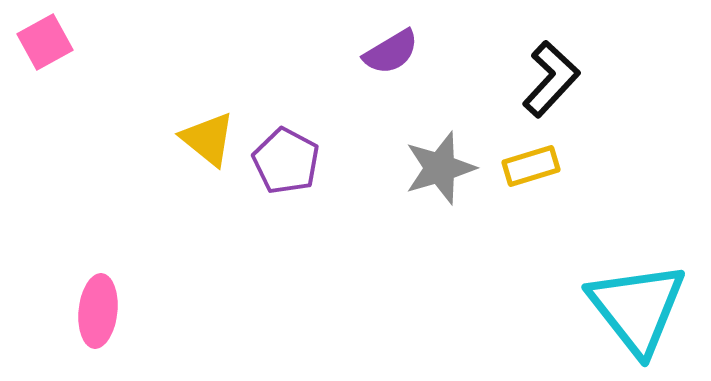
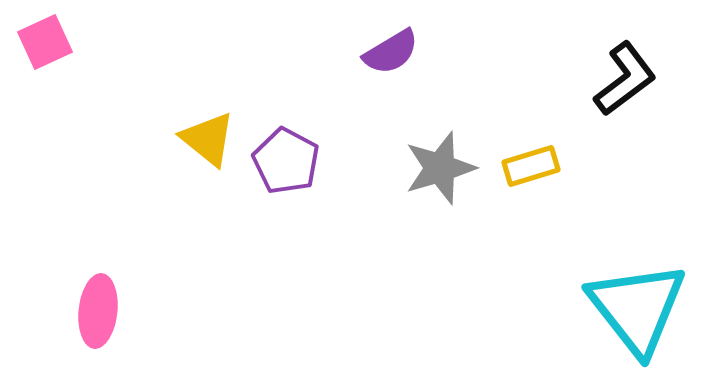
pink square: rotated 4 degrees clockwise
black L-shape: moved 74 px right; rotated 10 degrees clockwise
